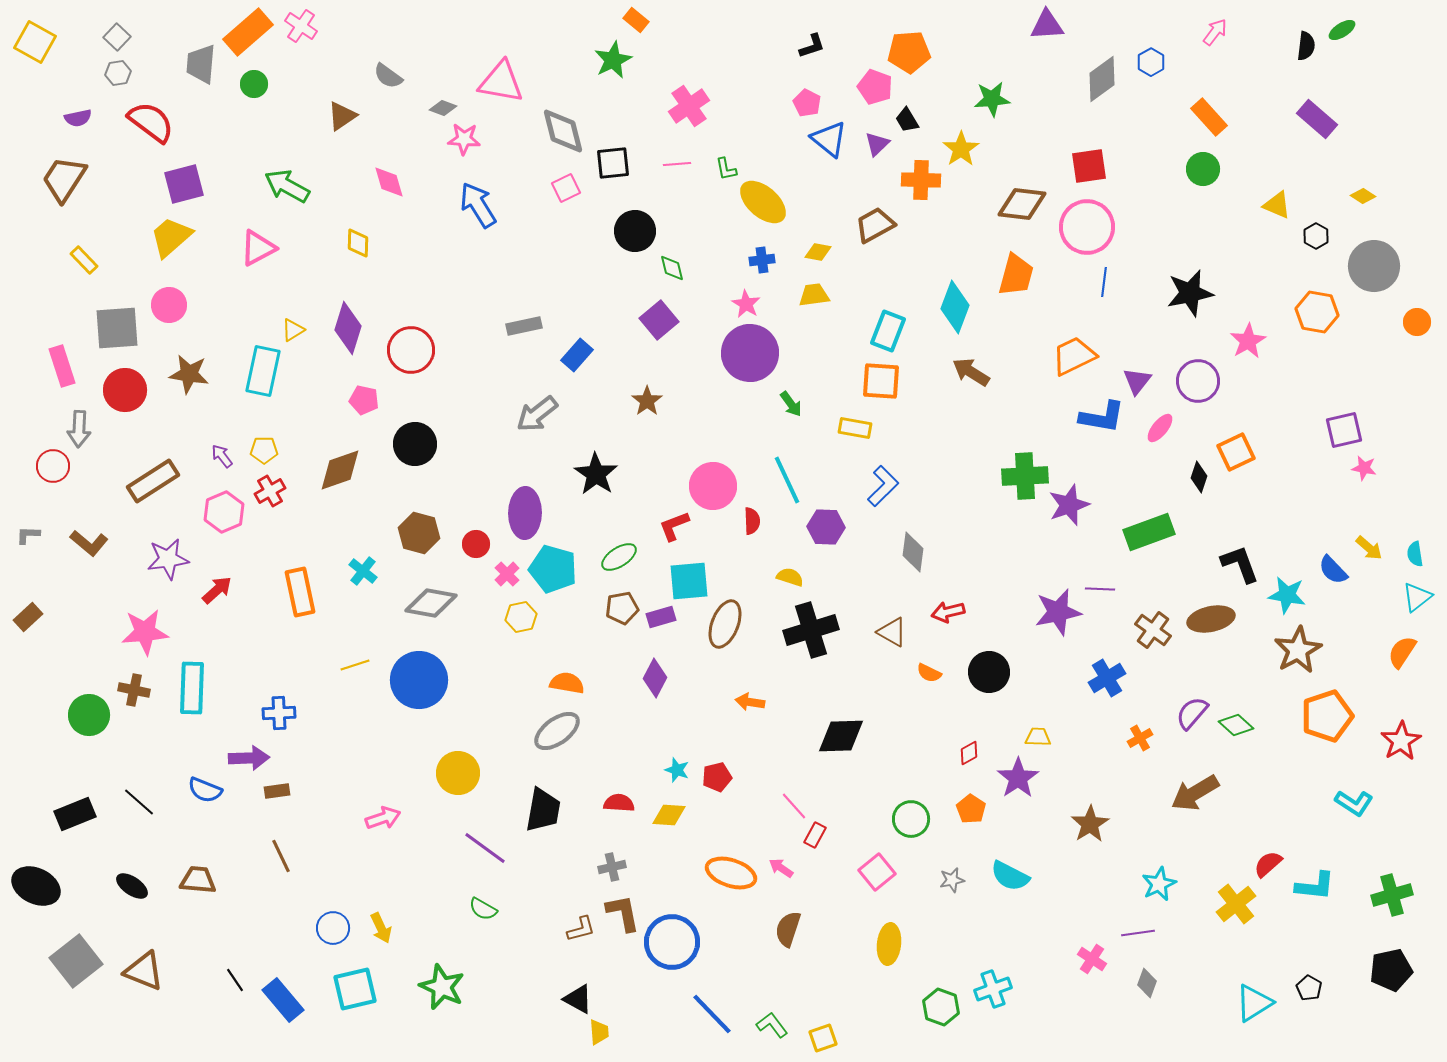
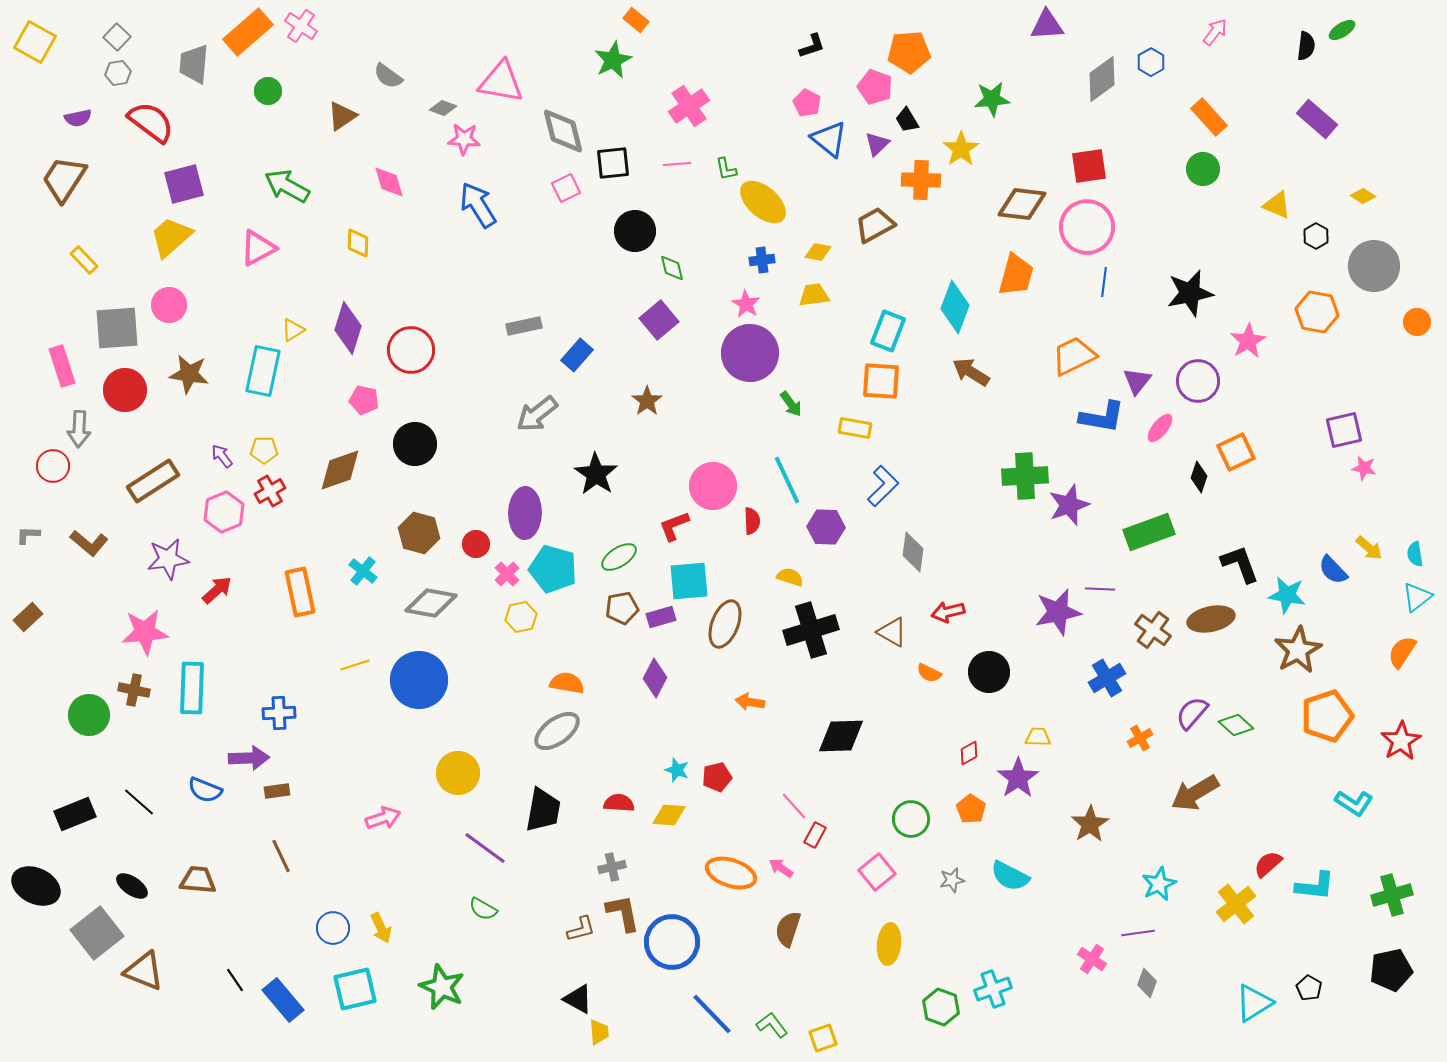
gray trapezoid at (201, 64): moved 7 px left
green circle at (254, 84): moved 14 px right, 7 px down
gray square at (76, 961): moved 21 px right, 28 px up
